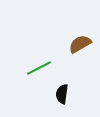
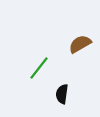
green line: rotated 25 degrees counterclockwise
